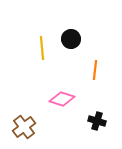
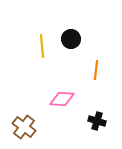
yellow line: moved 2 px up
orange line: moved 1 px right
pink diamond: rotated 15 degrees counterclockwise
brown cross: rotated 15 degrees counterclockwise
